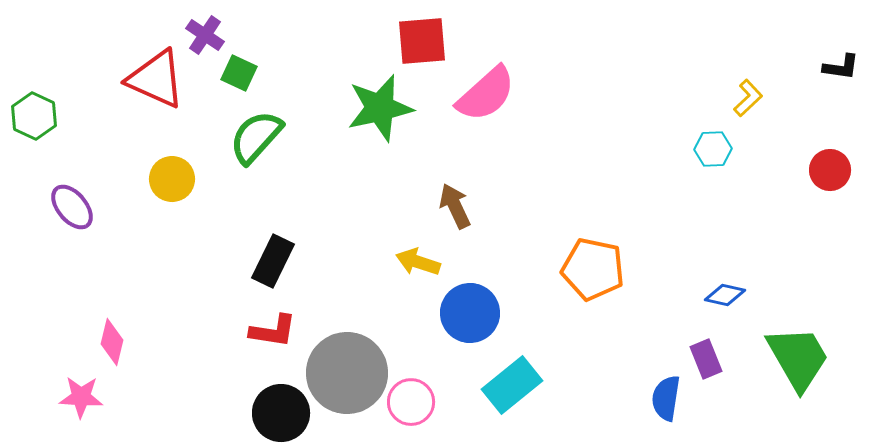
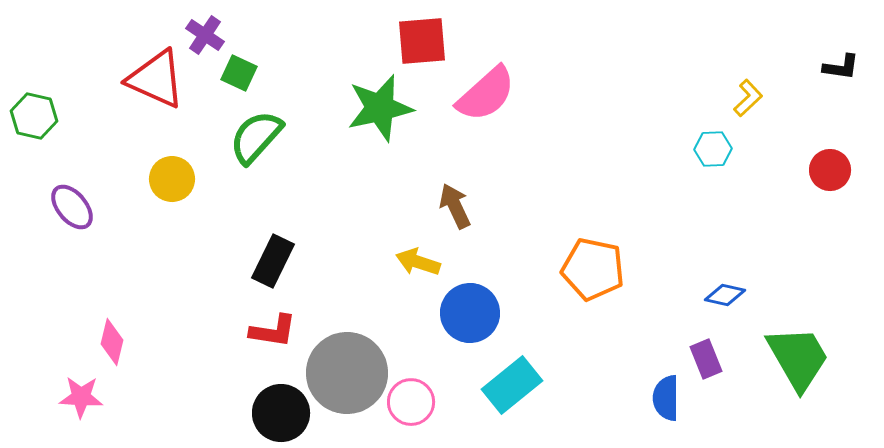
green hexagon: rotated 12 degrees counterclockwise
blue semicircle: rotated 9 degrees counterclockwise
